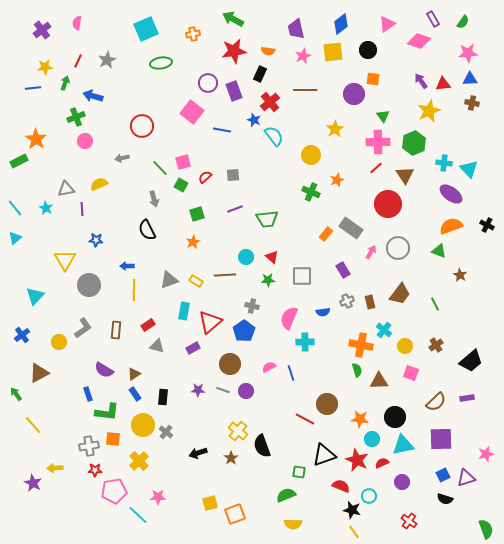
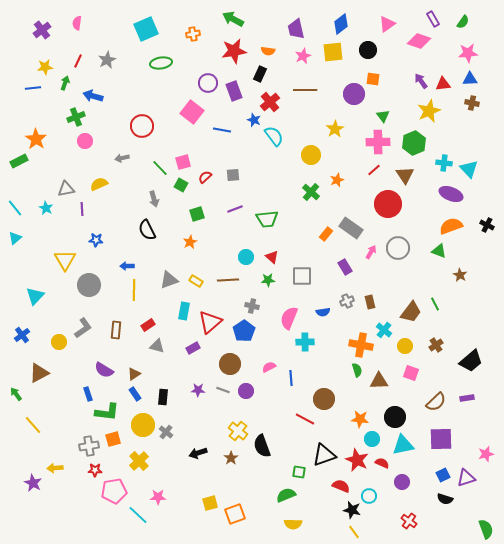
red line at (376, 168): moved 2 px left, 2 px down
green cross at (311, 192): rotated 18 degrees clockwise
purple ellipse at (451, 194): rotated 15 degrees counterclockwise
orange star at (193, 242): moved 3 px left
purple rectangle at (343, 270): moved 2 px right, 3 px up
brown line at (225, 275): moved 3 px right, 5 px down
brown trapezoid at (400, 294): moved 11 px right, 18 px down
blue line at (291, 373): moved 5 px down; rotated 14 degrees clockwise
brown circle at (327, 404): moved 3 px left, 5 px up
orange square at (113, 439): rotated 21 degrees counterclockwise
red semicircle at (382, 463): rotated 48 degrees clockwise
